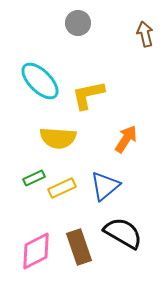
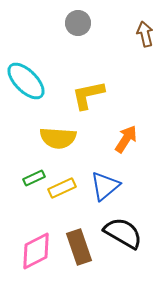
cyan ellipse: moved 14 px left
